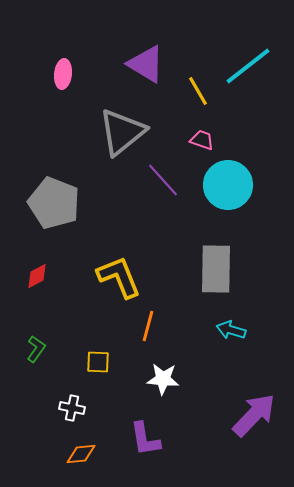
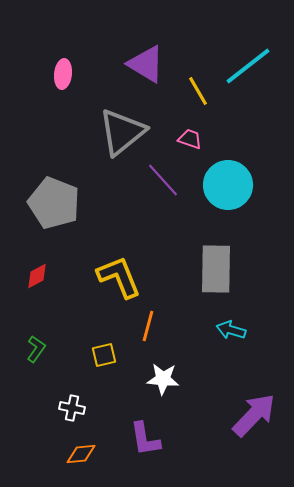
pink trapezoid: moved 12 px left, 1 px up
yellow square: moved 6 px right, 7 px up; rotated 15 degrees counterclockwise
